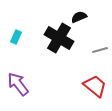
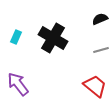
black semicircle: moved 21 px right, 2 px down
black cross: moved 6 px left
gray line: moved 1 px right
